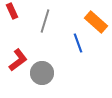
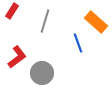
red rectangle: rotated 56 degrees clockwise
red L-shape: moved 1 px left, 3 px up
